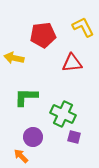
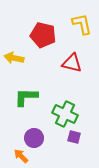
yellow L-shape: moved 1 px left, 3 px up; rotated 15 degrees clockwise
red pentagon: rotated 20 degrees clockwise
red triangle: rotated 20 degrees clockwise
green cross: moved 2 px right
purple circle: moved 1 px right, 1 px down
